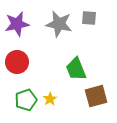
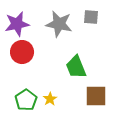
gray square: moved 2 px right, 1 px up
red circle: moved 5 px right, 10 px up
green trapezoid: moved 2 px up
brown square: rotated 15 degrees clockwise
green pentagon: rotated 15 degrees counterclockwise
